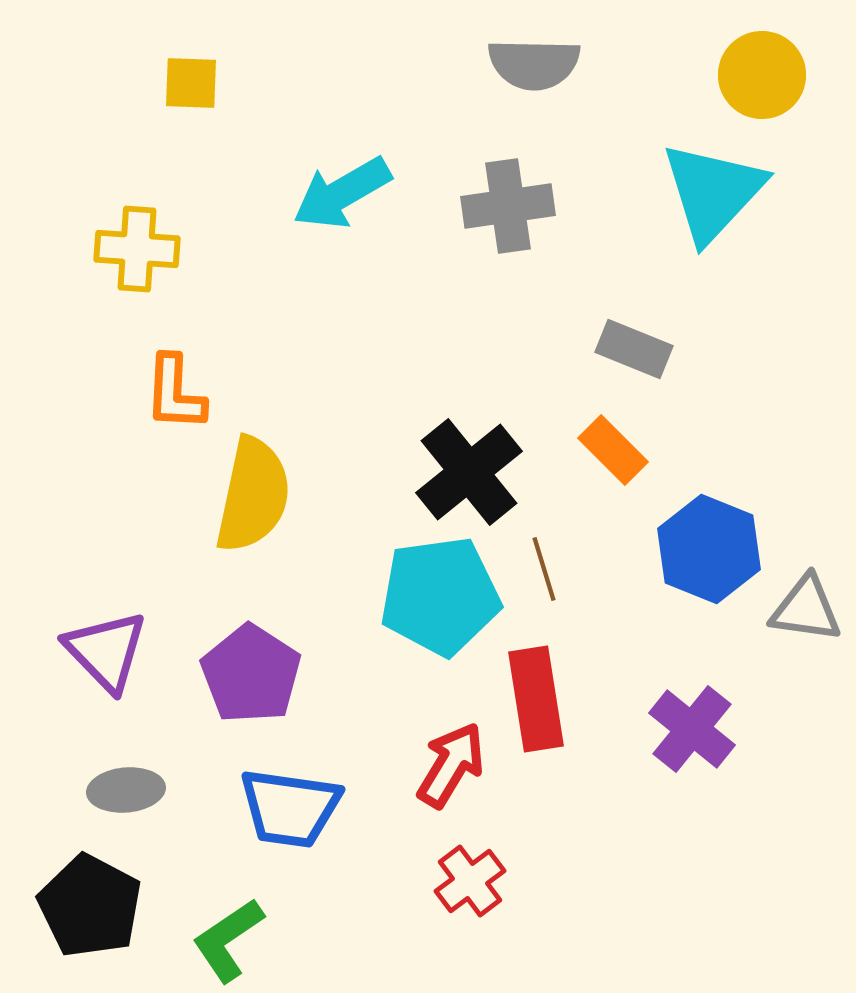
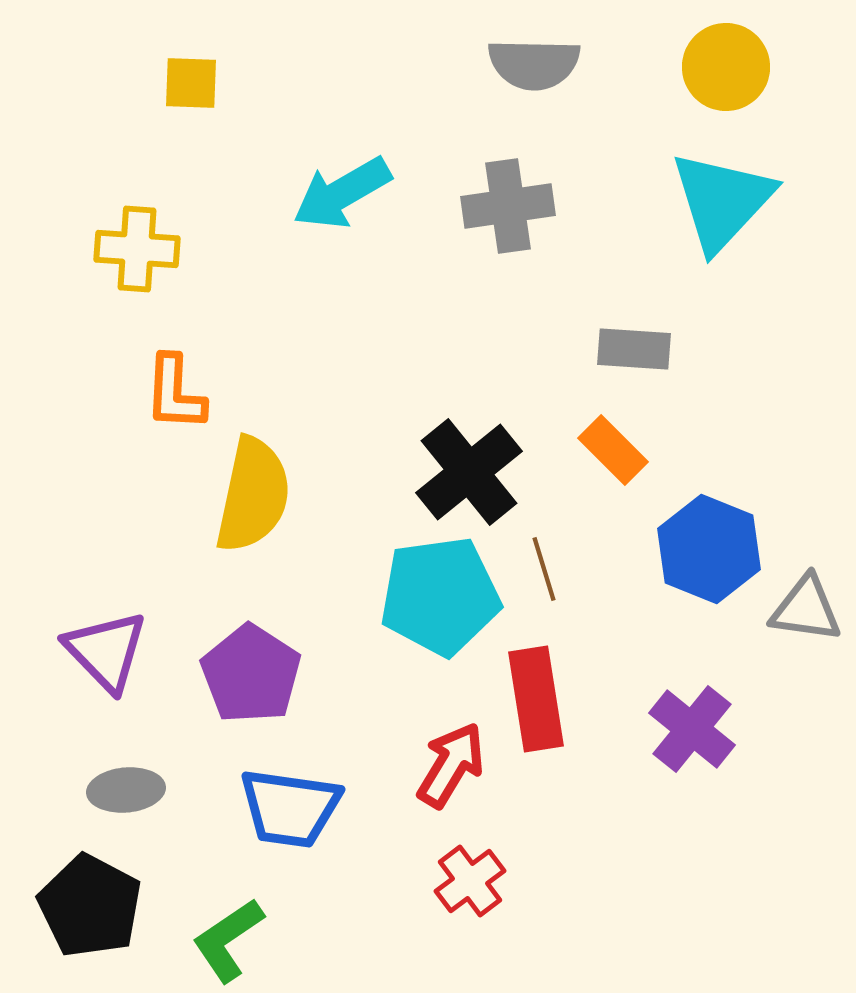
yellow circle: moved 36 px left, 8 px up
cyan triangle: moved 9 px right, 9 px down
gray rectangle: rotated 18 degrees counterclockwise
